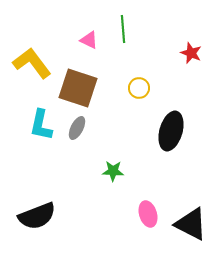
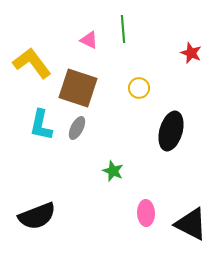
green star: rotated 20 degrees clockwise
pink ellipse: moved 2 px left, 1 px up; rotated 15 degrees clockwise
